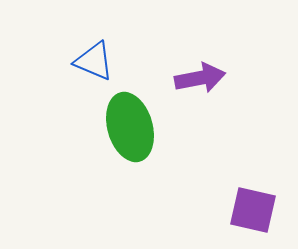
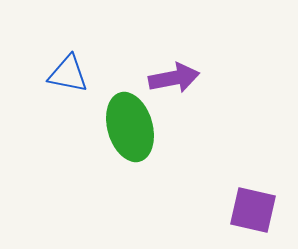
blue triangle: moved 26 px left, 13 px down; rotated 12 degrees counterclockwise
purple arrow: moved 26 px left
